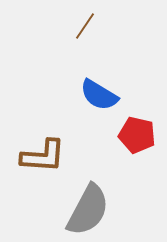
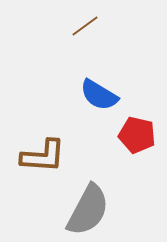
brown line: rotated 20 degrees clockwise
